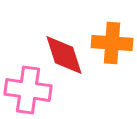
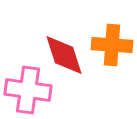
orange cross: moved 2 px down
